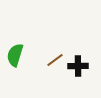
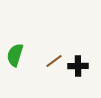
brown line: moved 1 px left, 1 px down
